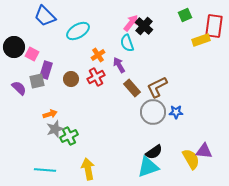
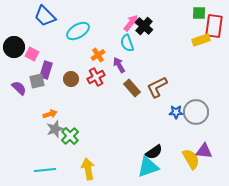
green square: moved 14 px right, 2 px up; rotated 24 degrees clockwise
gray circle: moved 43 px right
green cross: moved 1 px right; rotated 18 degrees counterclockwise
cyan line: rotated 10 degrees counterclockwise
